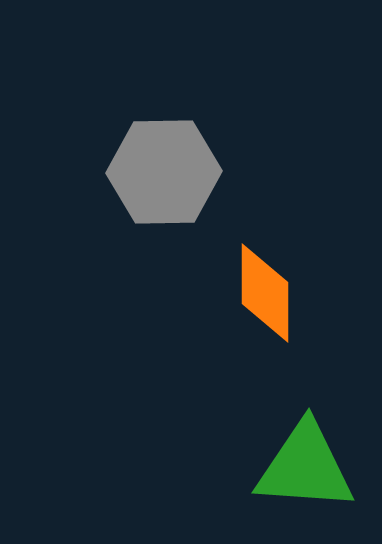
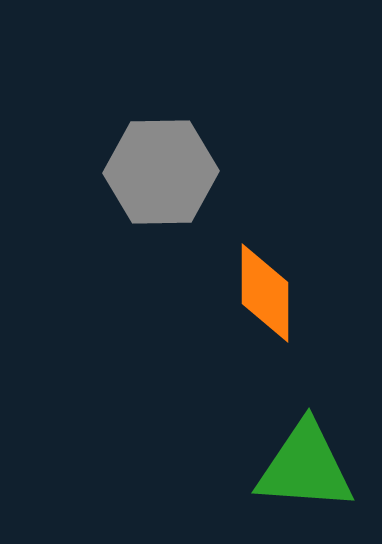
gray hexagon: moved 3 px left
